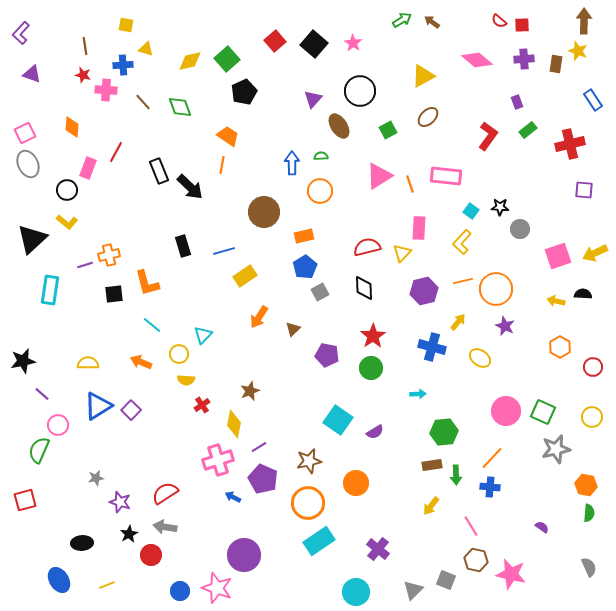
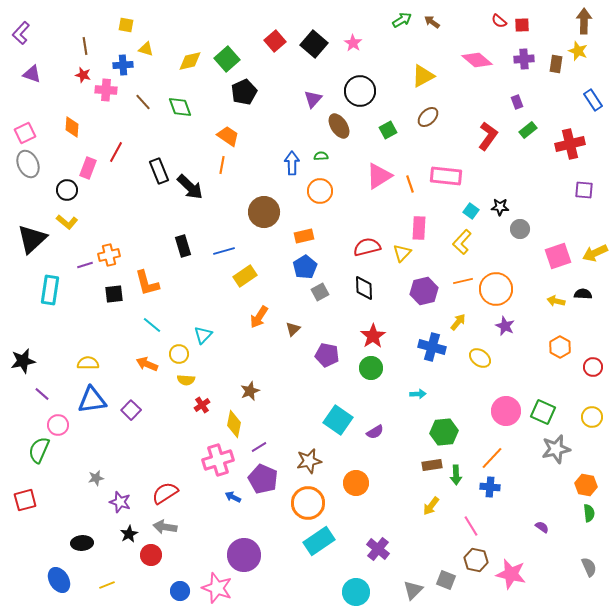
orange arrow at (141, 362): moved 6 px right, 2 px down
blue triangle at (98, 406): moved 6 px left, 6 px up; rotated 24 degrees clockwise
green semicircle at (589, 513): rotated 12 degrees counterclockwise
